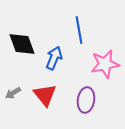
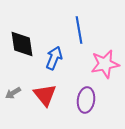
black diamond: rotated 12 degrees clockwise
